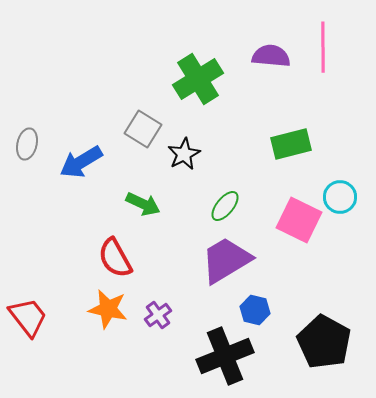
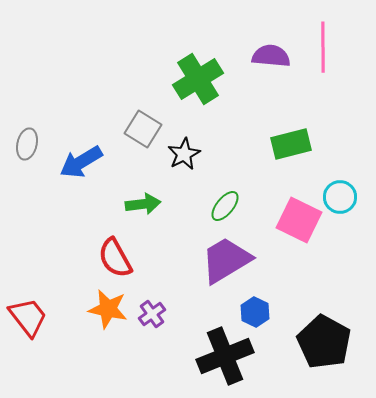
green arrow: rotated 32 degrees counterclockwise
blue hexagon: moved 2 px down; rotated 12 degrees clockwise
purple cross: moved 6 px left, 1 px up
